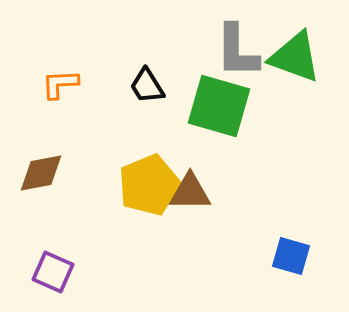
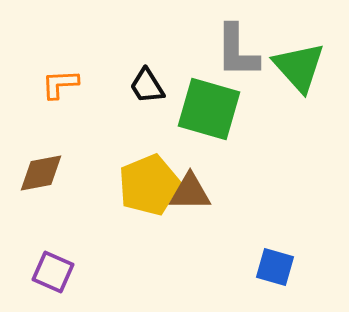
green triangle: moved 4 px right, 10 px down; rotated 28 degrees clockwise
green square: moved 10 px left, 3 px down
blue square: moved 16 px left, 11 px down
